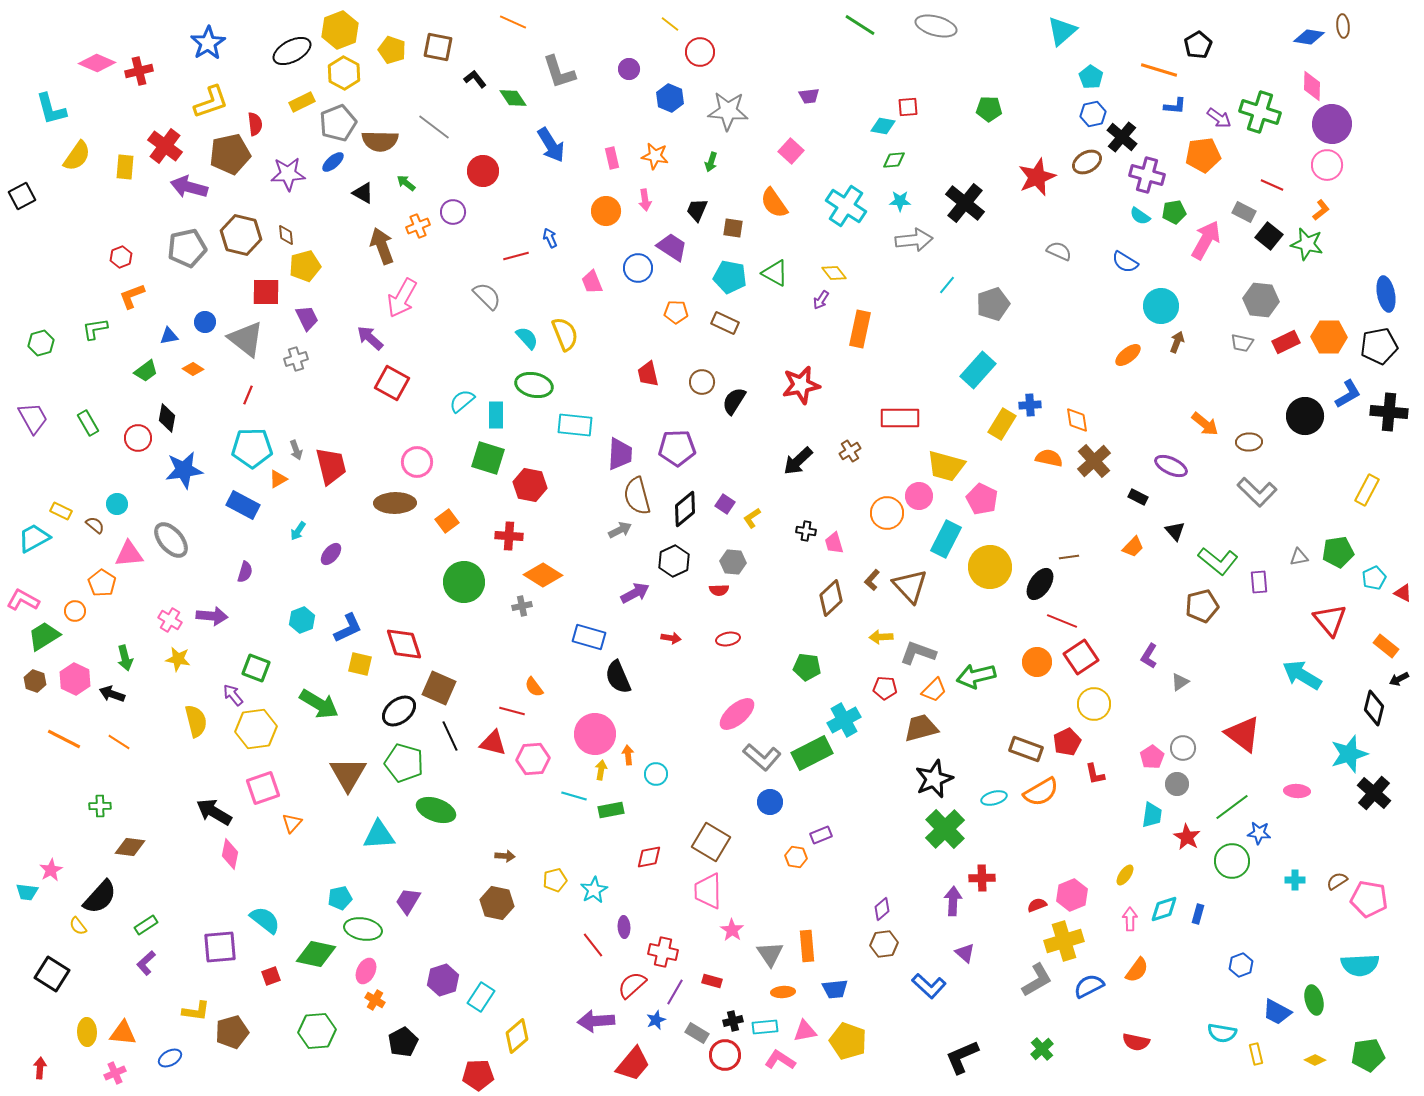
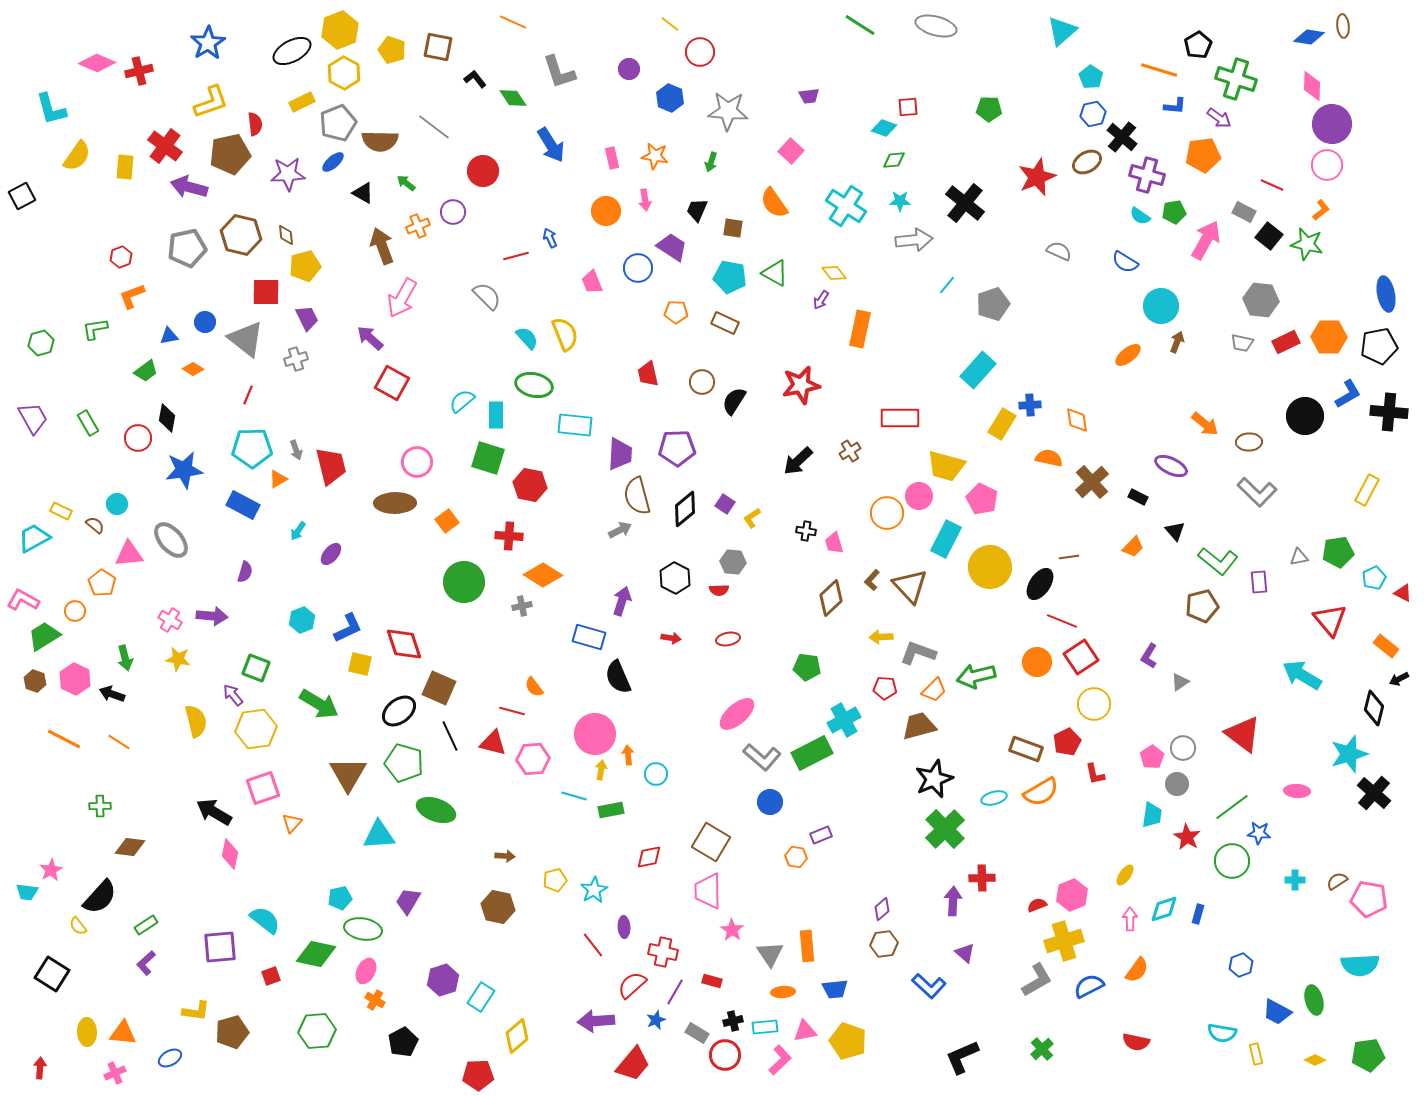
green cross at (1260, 112): moved 24 px left, 33 px up
cyan diamond at (883, 126): moved 1 px right, 2 px down; rotated 10 degrees clockwise
brown cross at (1094, 461): moved 2 px left, 21 px down
black hexagon at (674, 561): moved 1 px right, 17 px down; rotated 8 degrees counterclockwise
purple arrow at (635, 593): moved 13 px left, 8 px down; rotated 44 degrees counterclockwise
brown trapezoid at (921, 728): moved 2 px left, 2 px up
brown hexagon at (497, 903): moved 1 px right, 4 px down
pink L-shape at (780, 1060): rotated 104 degrees clockwise
